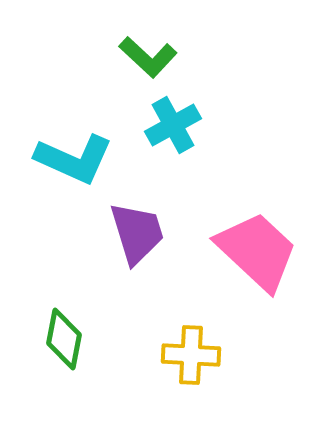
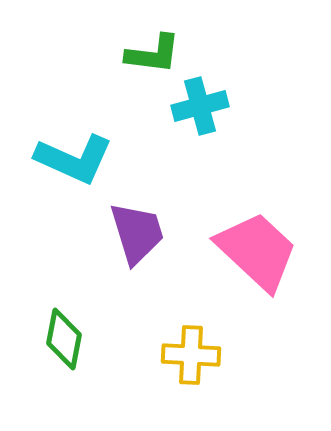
green L-shape: moved 5 px right, 3 px up; rotated 36 degrees counterclockwise
cyan cross: moved 27 px right, 19 px up; rotated 14 degrees clockwise
